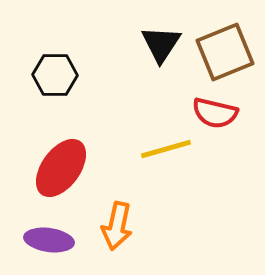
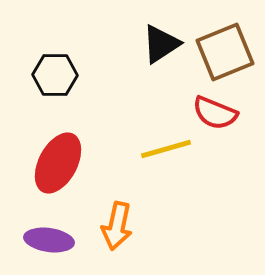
black triangle: rotated 24 degrees clockwise
red semicircle: rotated 9 degrees clockwise
red ellipse: moved 3 px left, 5 px up; rotated 8 degrees counterclockwise
